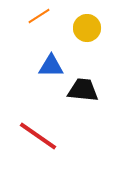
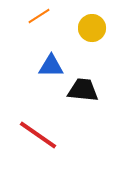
yellow circle: moved 5 px right
red line: moved 1 px up
